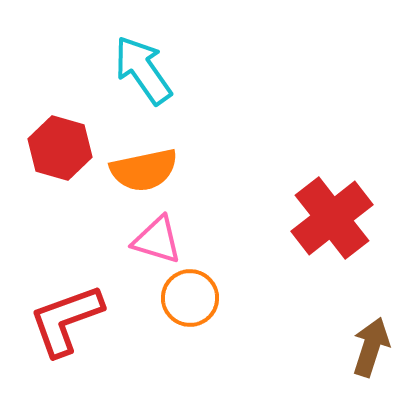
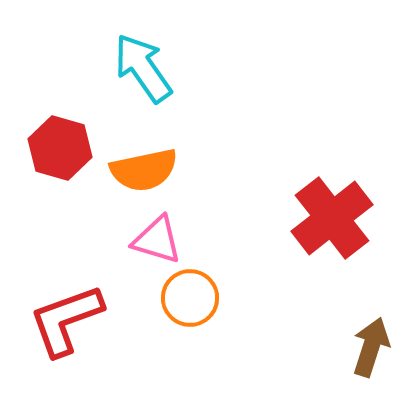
cyan arrow: moved 2 px up
